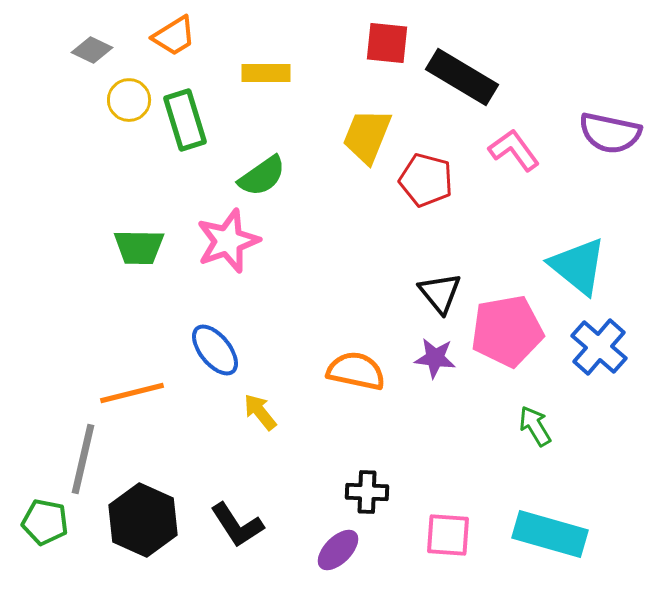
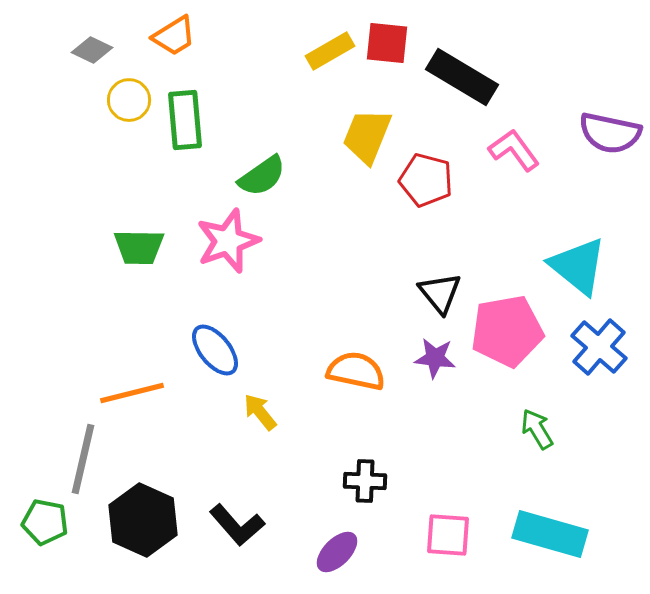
yellow rectangle: moved 64 px right, 22 px up; rotated 30 degrees counterclockwise
green rectangle: rotated 12 degrees clockwise
green arrow: moved 2 px right, 3 px down
black cross: moved 2 px left, 11 px up
black L-shape: rotated 8 degrees counterclockwise
purple ellipse: moved 1 px left, 2 px down
